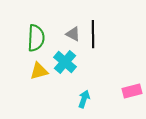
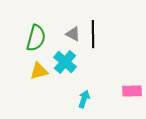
green semicircle: rotated 12 degrees clockwise
pink rectangle: rotated 12 degrees clockwise
